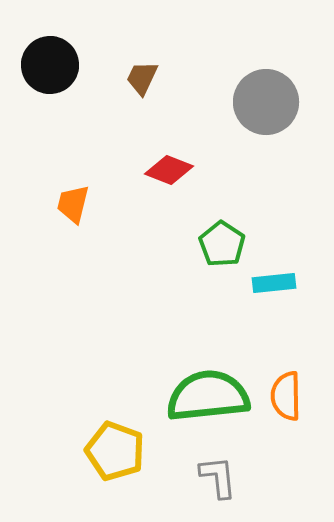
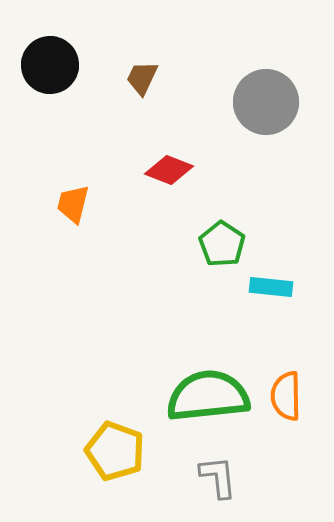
cyan rectangle: moved 3 px left, 4 px down; rotated 12 degrees clockwise
